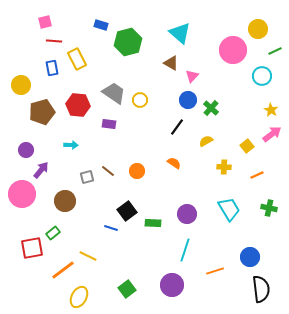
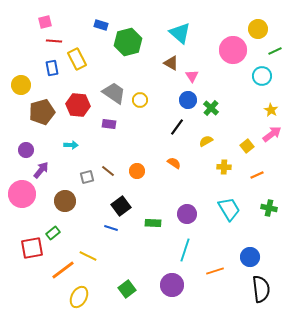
pink triangle at (192, 76): rotated 16 degrees counterclockwise
black square at (127, 211): moved 6 px left, 5 px up
